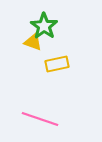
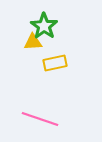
yellow triangle: rotated 24 degrees counterclockwise
yellow rectangle: moved 2 px left, 1 px up
